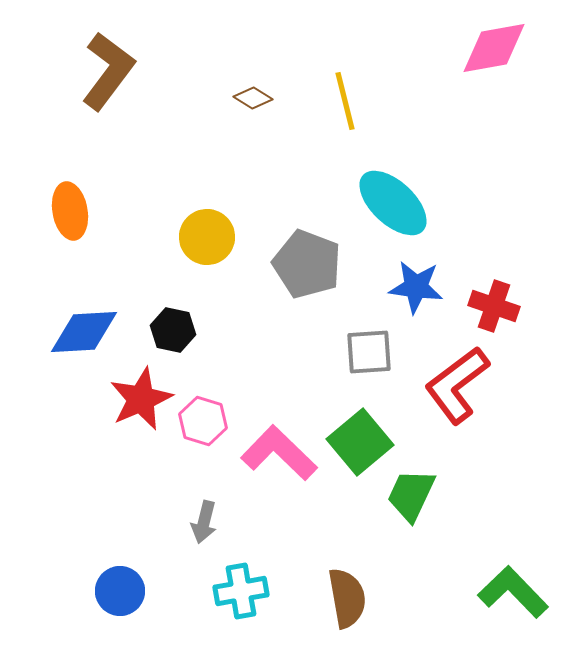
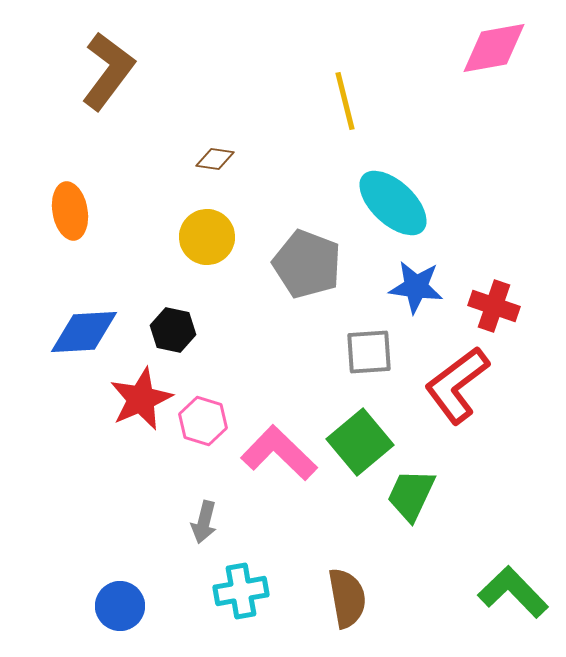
brown diamond: moved 38 px left, 61 px down; rotated 24 degrees counterclockwise
blue circle: moved 15 px down
